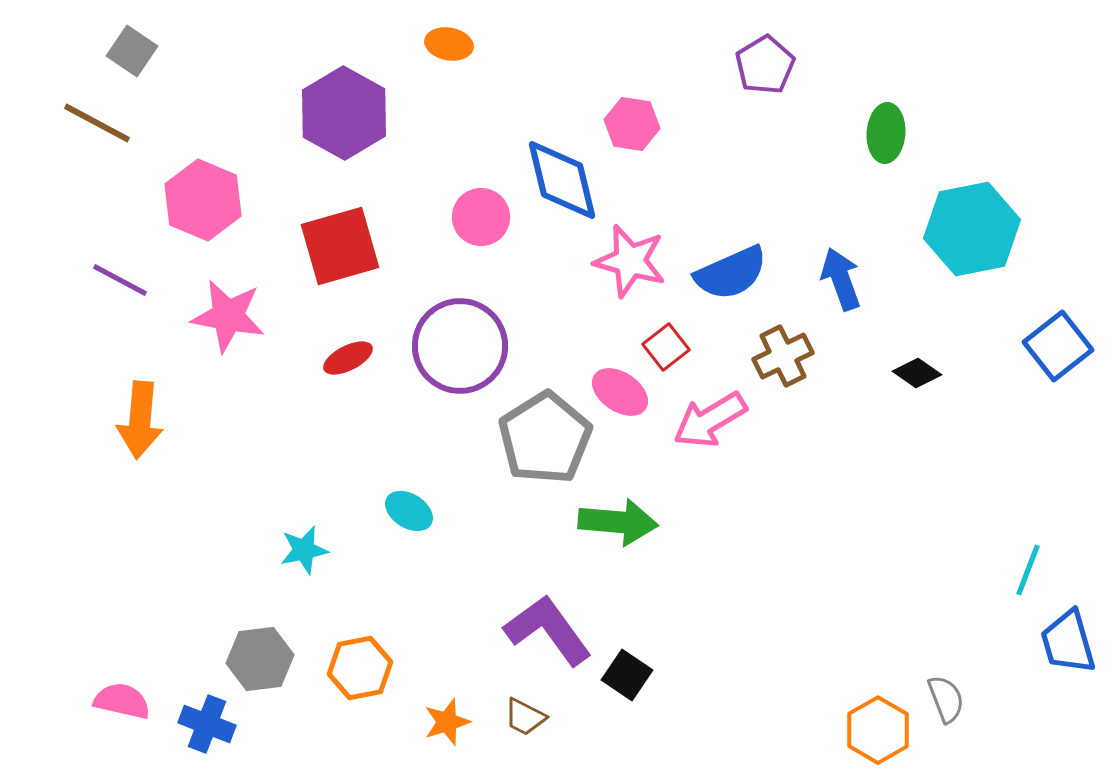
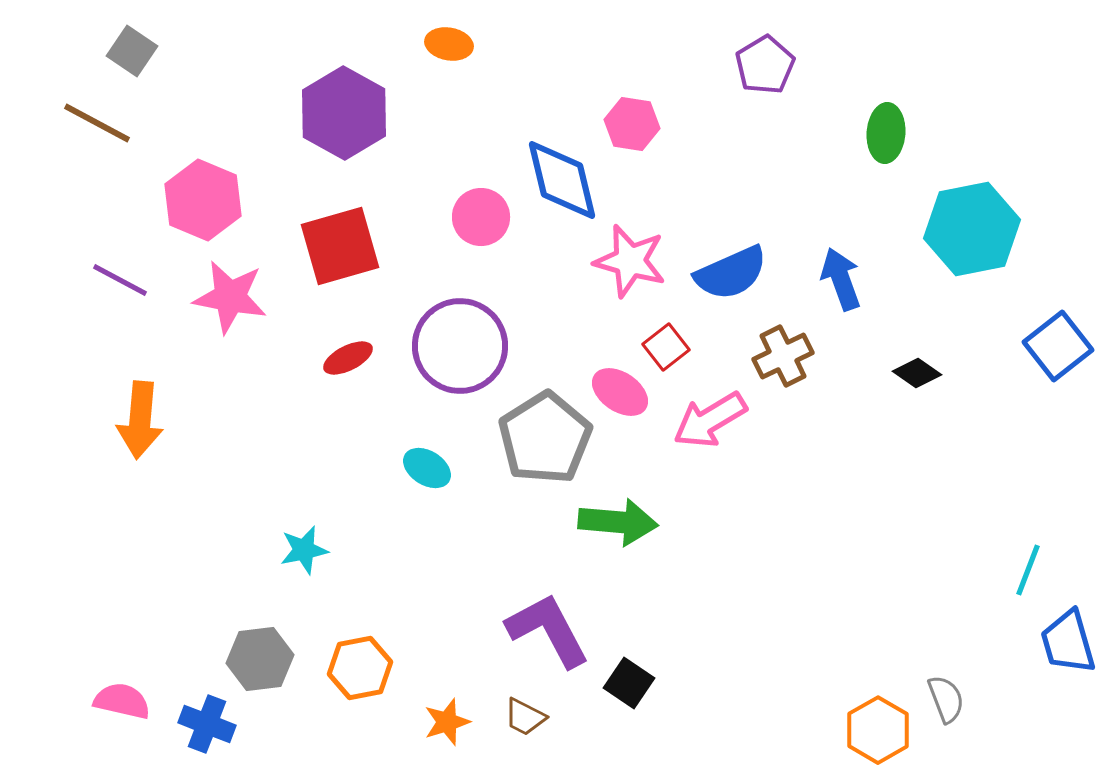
pink star at (228, 316): moved 2 px right, 19 px up
cyan ellipse at (409, 511): moved 18 px right, 43 px up
purple L-shape at (548, 630): rotated 8 degrees clockwise
black square at (627, 675): moved 2 px right, 8 px down
